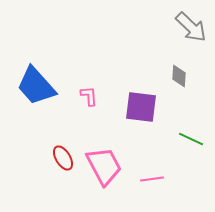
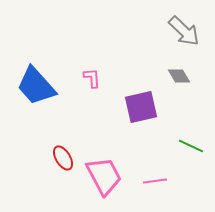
gray arrow: moved 7 px left, 4 px down
gray diamond: rotated 35 degrees counterclockwise
pink L-shape: moved 3 px right, 18 px up
purple square: rotated 20 degrees counterclockwise
green line: moved 7 px down
pink trapezoid: moved 10 px down
pink line: moved 3 px right, 2 px down
